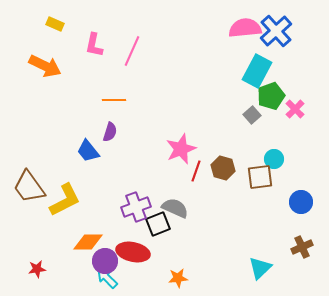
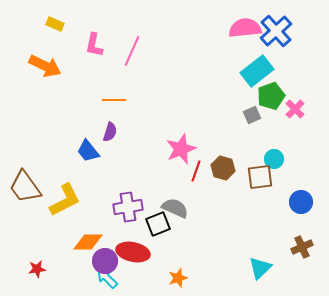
cyan rectangle: rotated 24 degrees clockwise
gray square: rotated 18 degrees clockwise
brown trapezoid: moved 4 px left
purple cross: moved 8 px left; rotated 12 degrees clockwise
orange star: rotated 12 degrees counterclockwise
